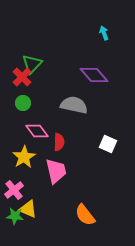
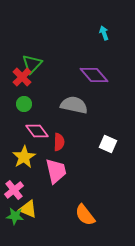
green circle: moved 1 px right, 1 px down
